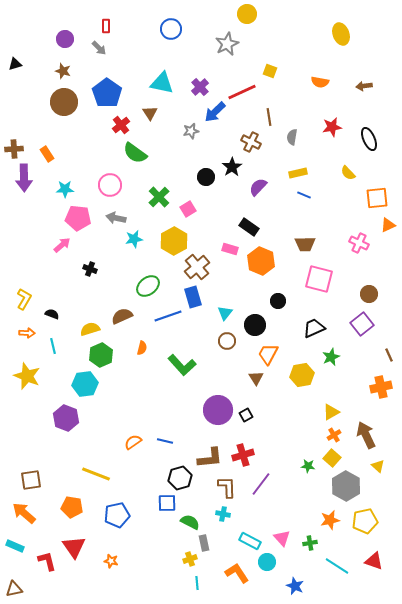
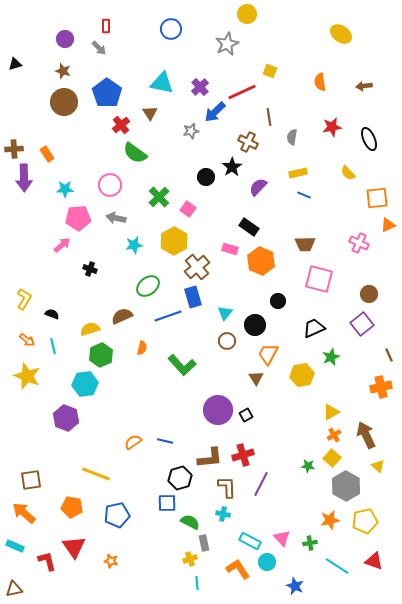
yellow ellipse at (341, 34): rotated 35 degrees counterclockwise
orange semicircle at (320, 82): rotated 72 degrees clockwise
brown cross at (251, 142): moved 3 px left
pink square at (188, 209): rotated 21 degrees counterclockwise
pink pentagon at (78, 218): rotated 10 degrees counterclockwise
cyan star at (134, 239): moved 6 px down
orange arrow at (27, 333): moved 7 px down; rotated 35 degrees clockwise
purple line at (261, 484): rotated 10 degrees counterclockwise
orange L-shape at (237, 573): moved 1 px right, 4 px up
